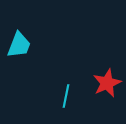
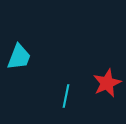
cyan trapezoid: moved 12 px down
